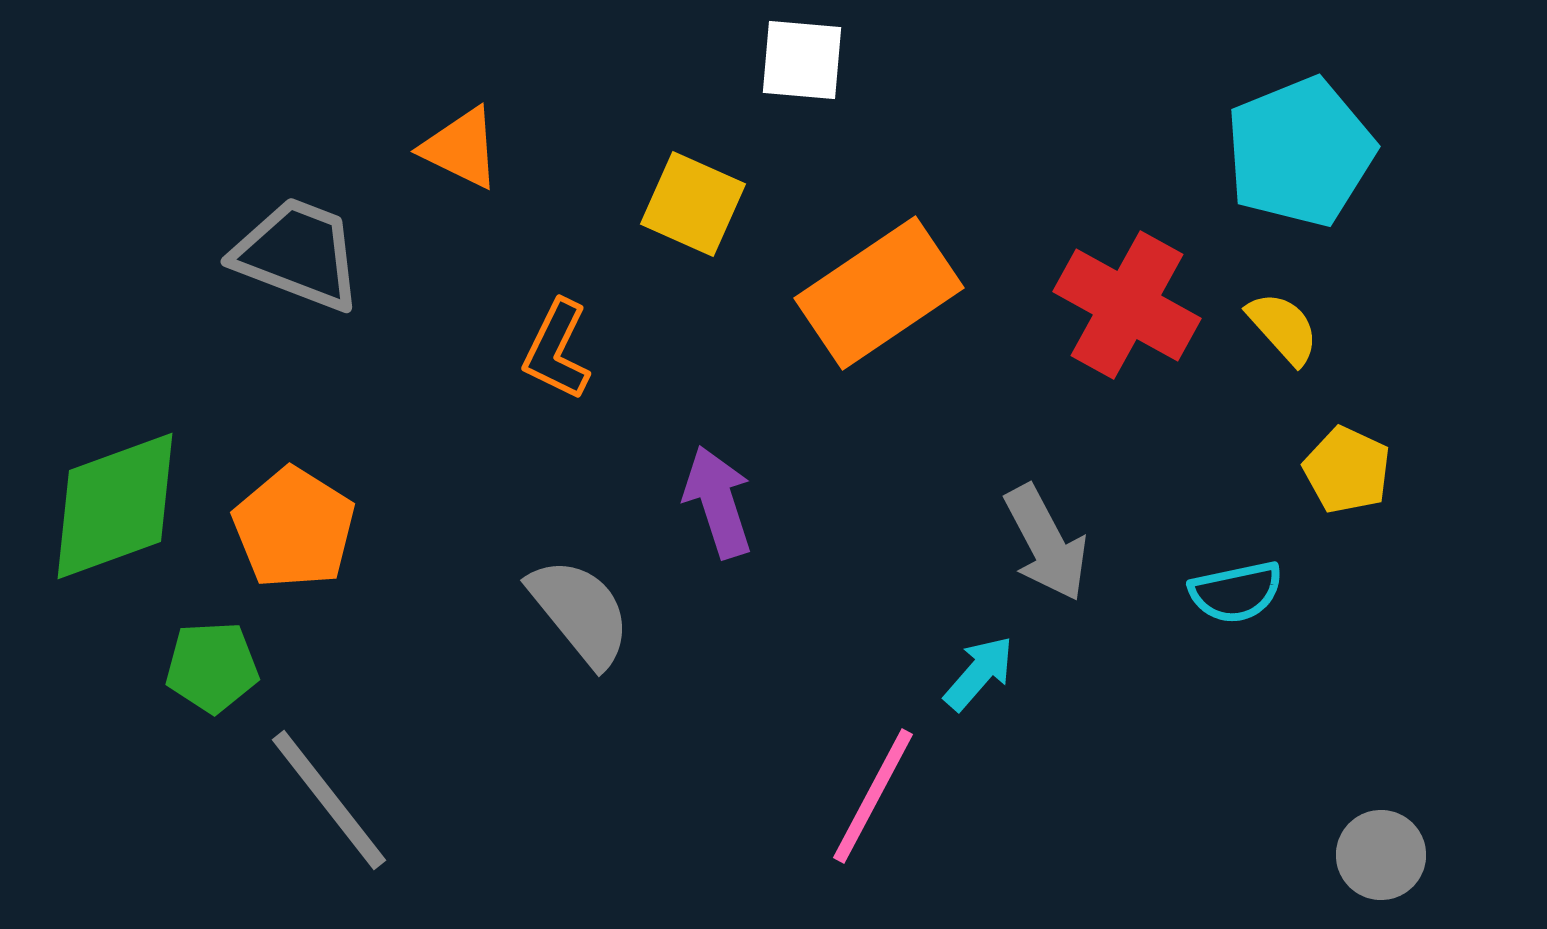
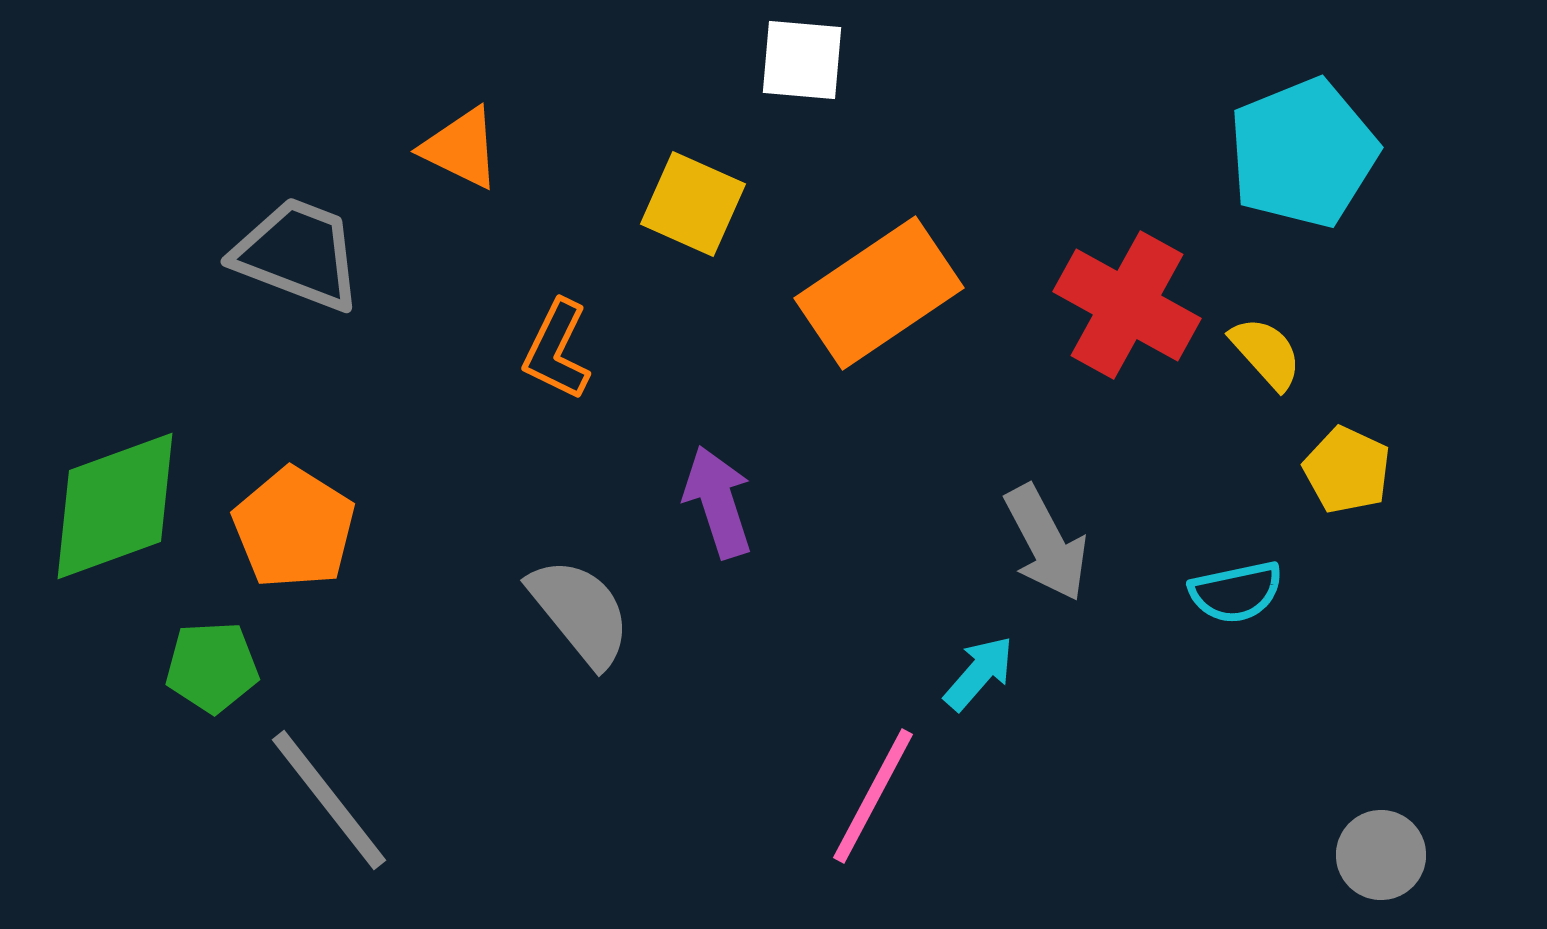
cyan pentagon: moved 3 px right, 1 px down
yellow semicircle: moved 17 px left, 25 px down
